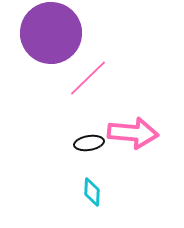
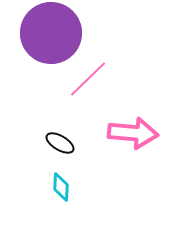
pink line: moved 1 px down
black ellipse: moved 29 px left; rotated 40 degrees clockwise
cyan diamond: moved 31 px left, 5 px up
